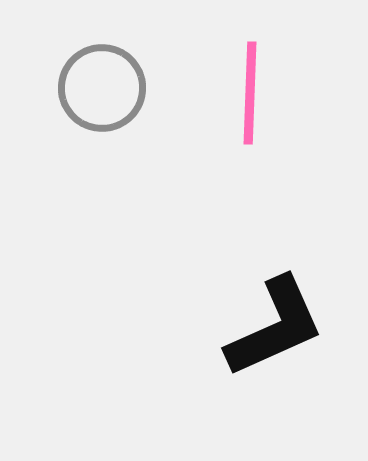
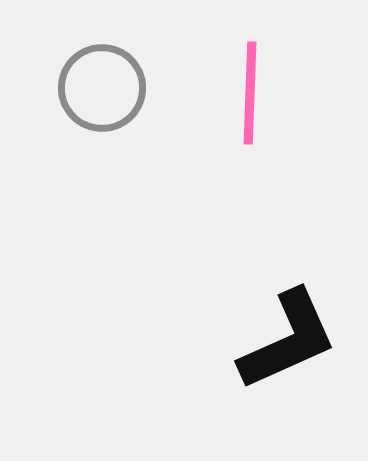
black L-shape: moved 13 px right, 13 px down
